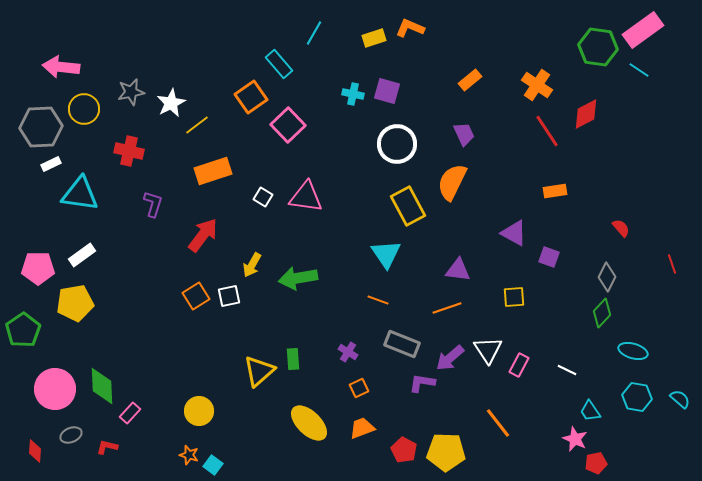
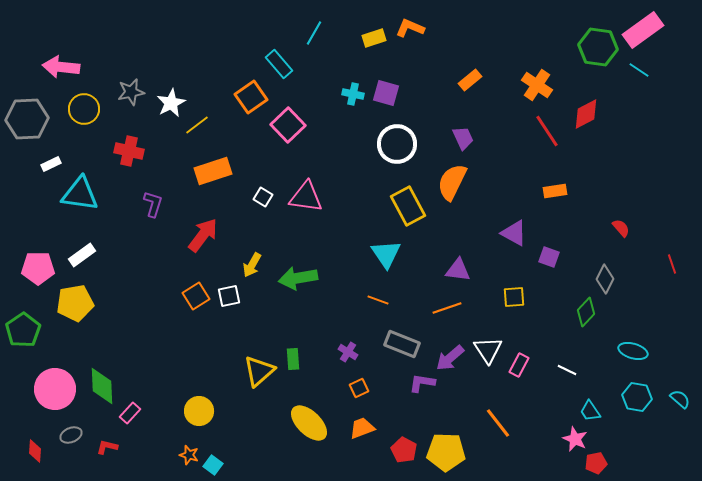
purple square at (387, 91): moved 1 px left, 2 px down
gray hexagon at (41, 127): moved 14 px left, 8 px up
purple trapezoid at (464, 134): moved 1 px left, 4 px down
gray diamond at (607, 277): moved 2 px left, 2 px down
green diamond at (602, 313): moved 16 px left, 1 px up
